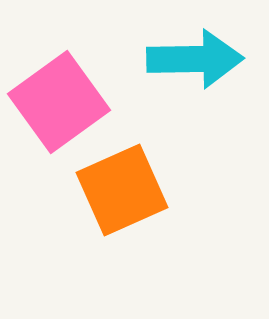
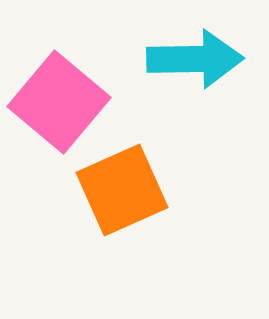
pink square: rotated 14 degrees counterclockwise
